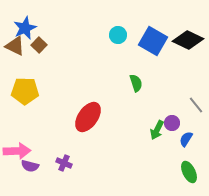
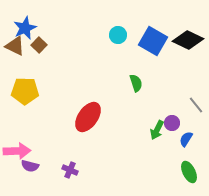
purple cross: moved 6 px right, 7 px down
